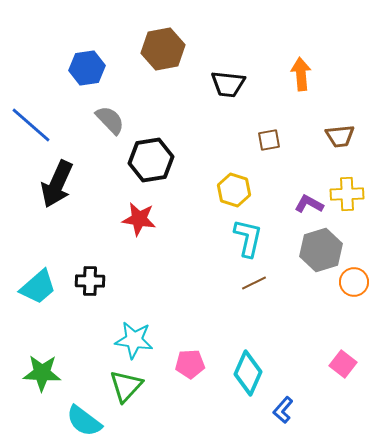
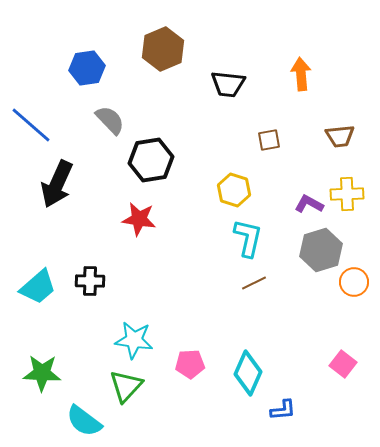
brown hexagon: rotated 12 degrees counterclockwise
blue L-shape: rotated 136 degrees counterclockwise
